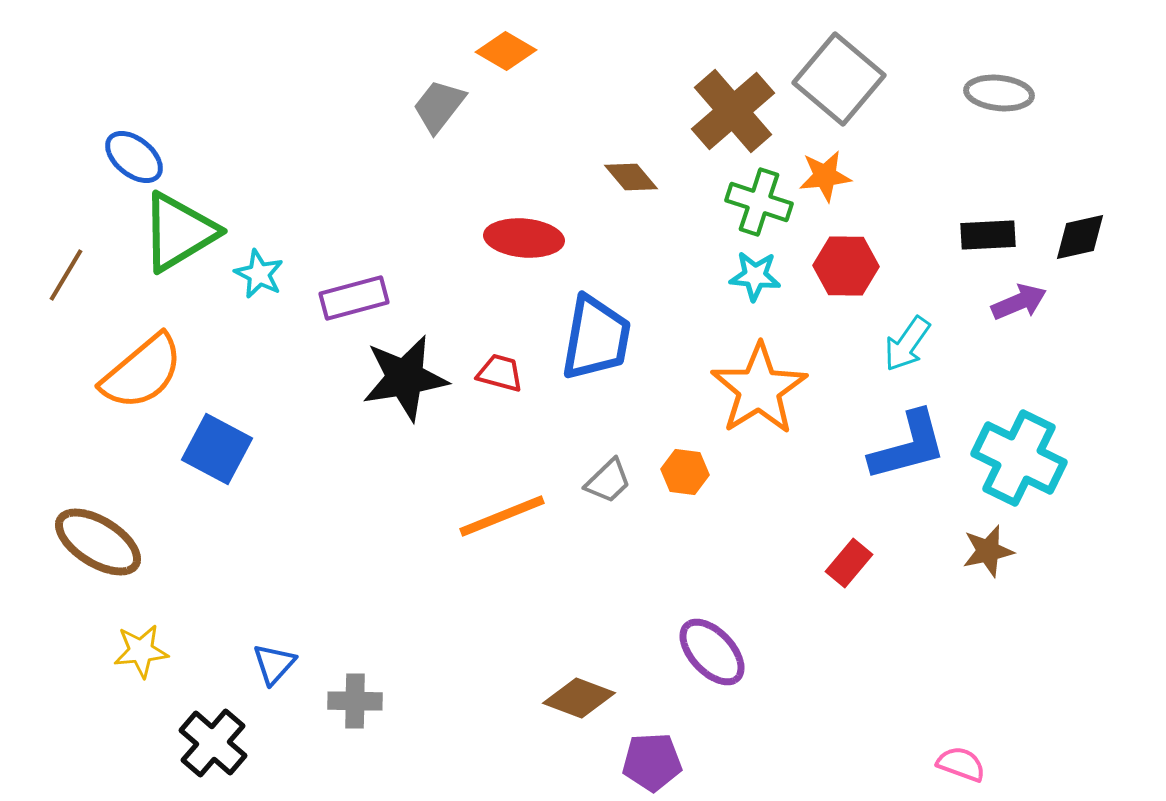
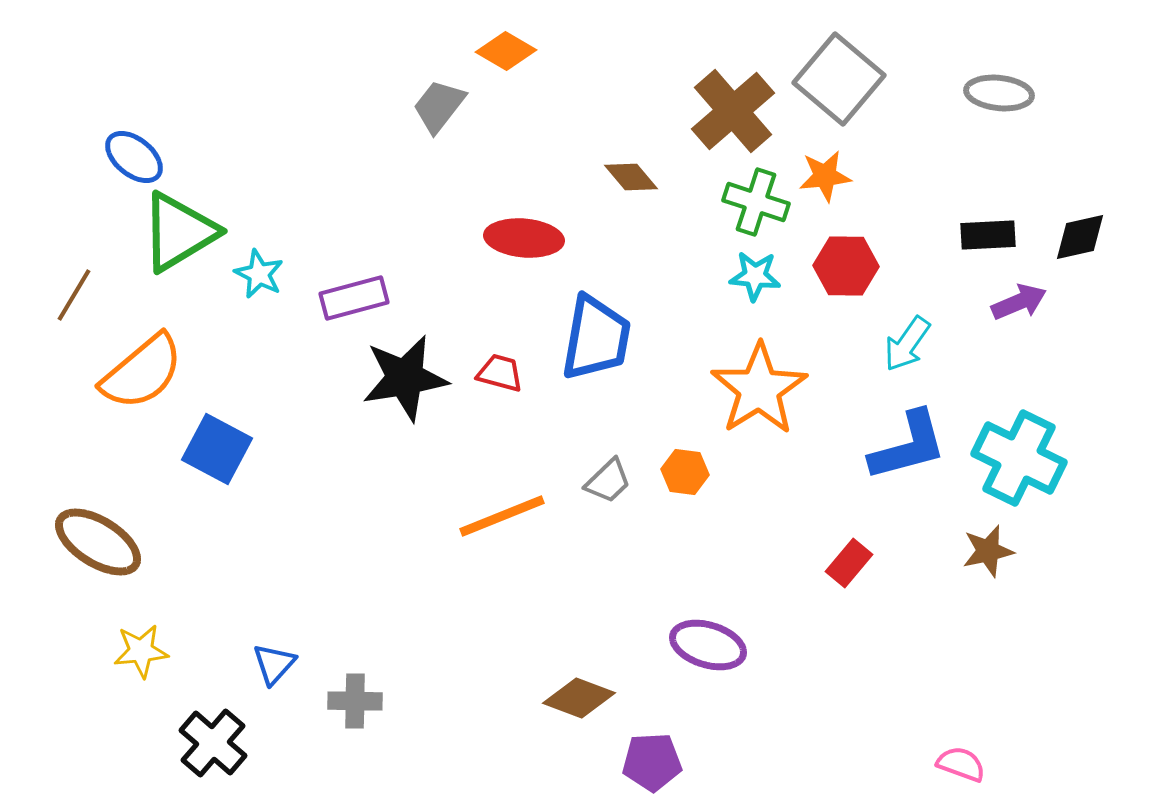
green cross at (759, 202): moved 3 px left
brown line at (66, 275): moved 8 px right, 20 px down
purple ellipse at (712, 652): moved 4 px left, 7 px up; rotated 30 degrees counterclockwise
